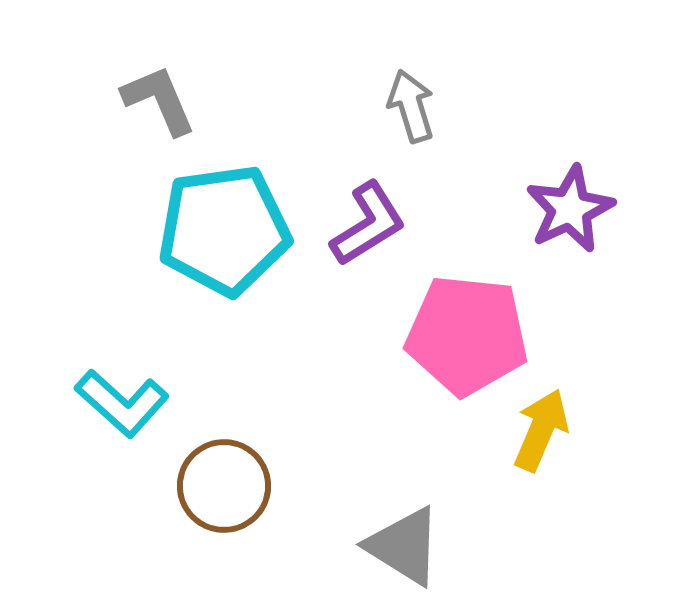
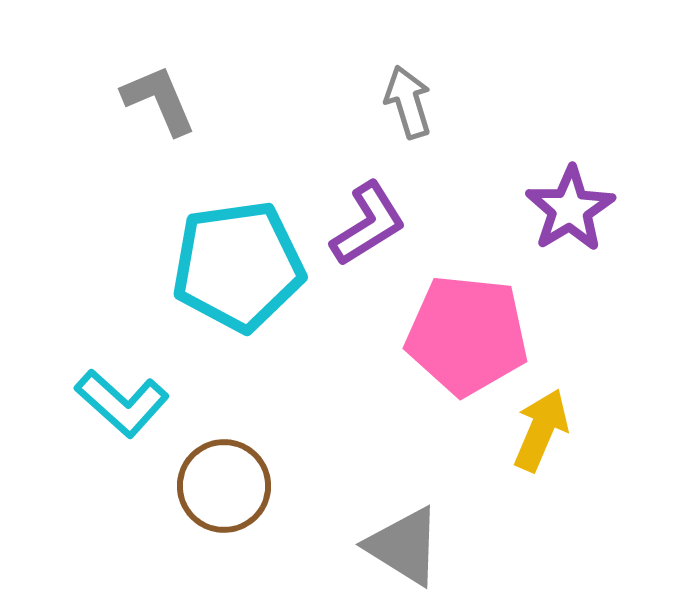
gray arrow: moved 3 px left, 4 px up
purple star: rotated 6 degrees counterclockwise
cyan pentagon: moved 14 px right, 36 px down
